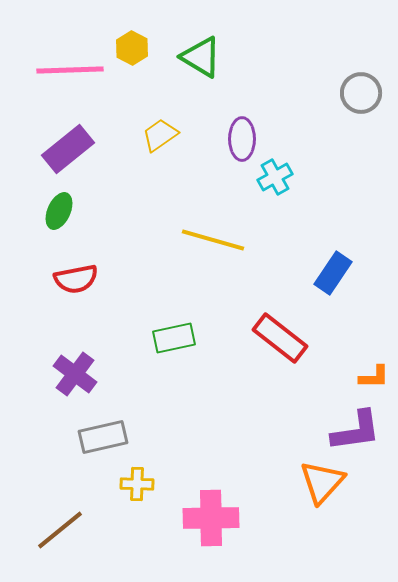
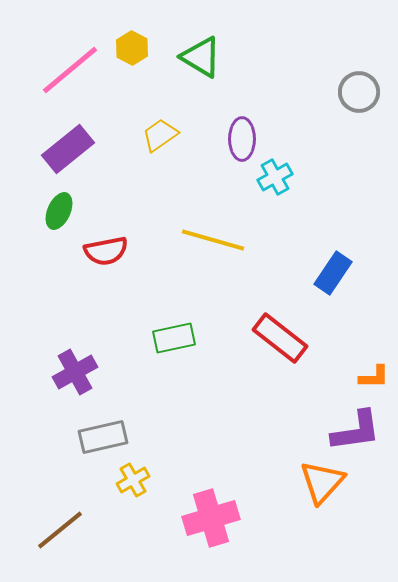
pink line: rotated 38 degrees counterclockwise
gray circle: moved 2 px left, 1 px up
red semicircle: moved 30 px right, 28 px up
purple cross: moved 2 px up; rotated 24 degrees clockwise
yellow cross: moved 4 px left, 4 px up; rotated 32 degrees counterclockwise
pink cross: rotated 16 degrees counterclockwise
